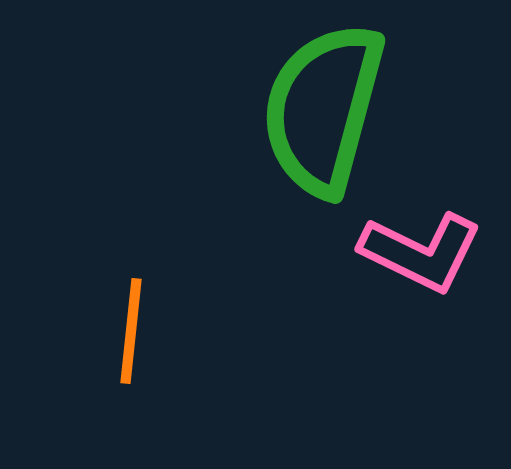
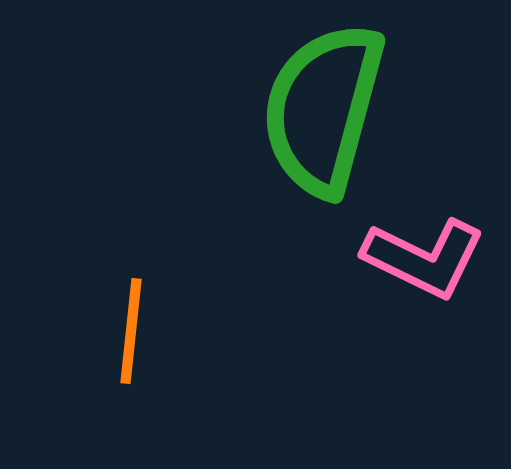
pink L-shape: moved 3 px right, 6 px down
